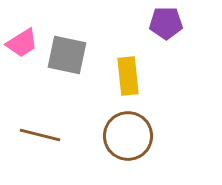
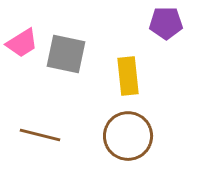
gray square: moved 1 px left, 1 px up
